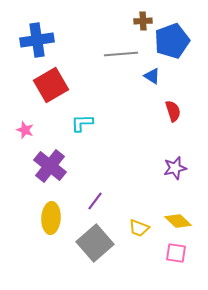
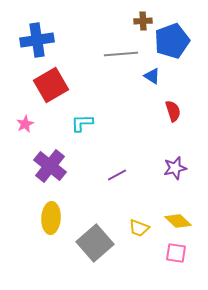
pink star: moved 6 px up; rotated 24 degrees clockwise
purple line: moved 22 px right, 26 px up; rotated 24 degrees clockwise
